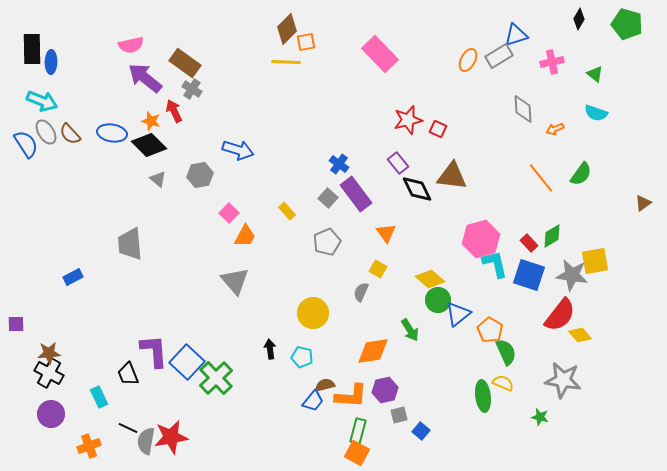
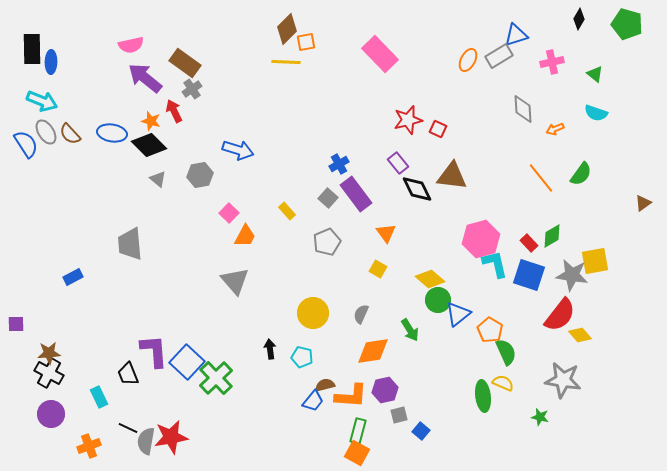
gray cross at (192, 89): rotated 24 degrees clockwise
blue cross at (339, 164): rotated 24 degrees clockwise
gray semicircle at (361, 292): moved 22 px down
